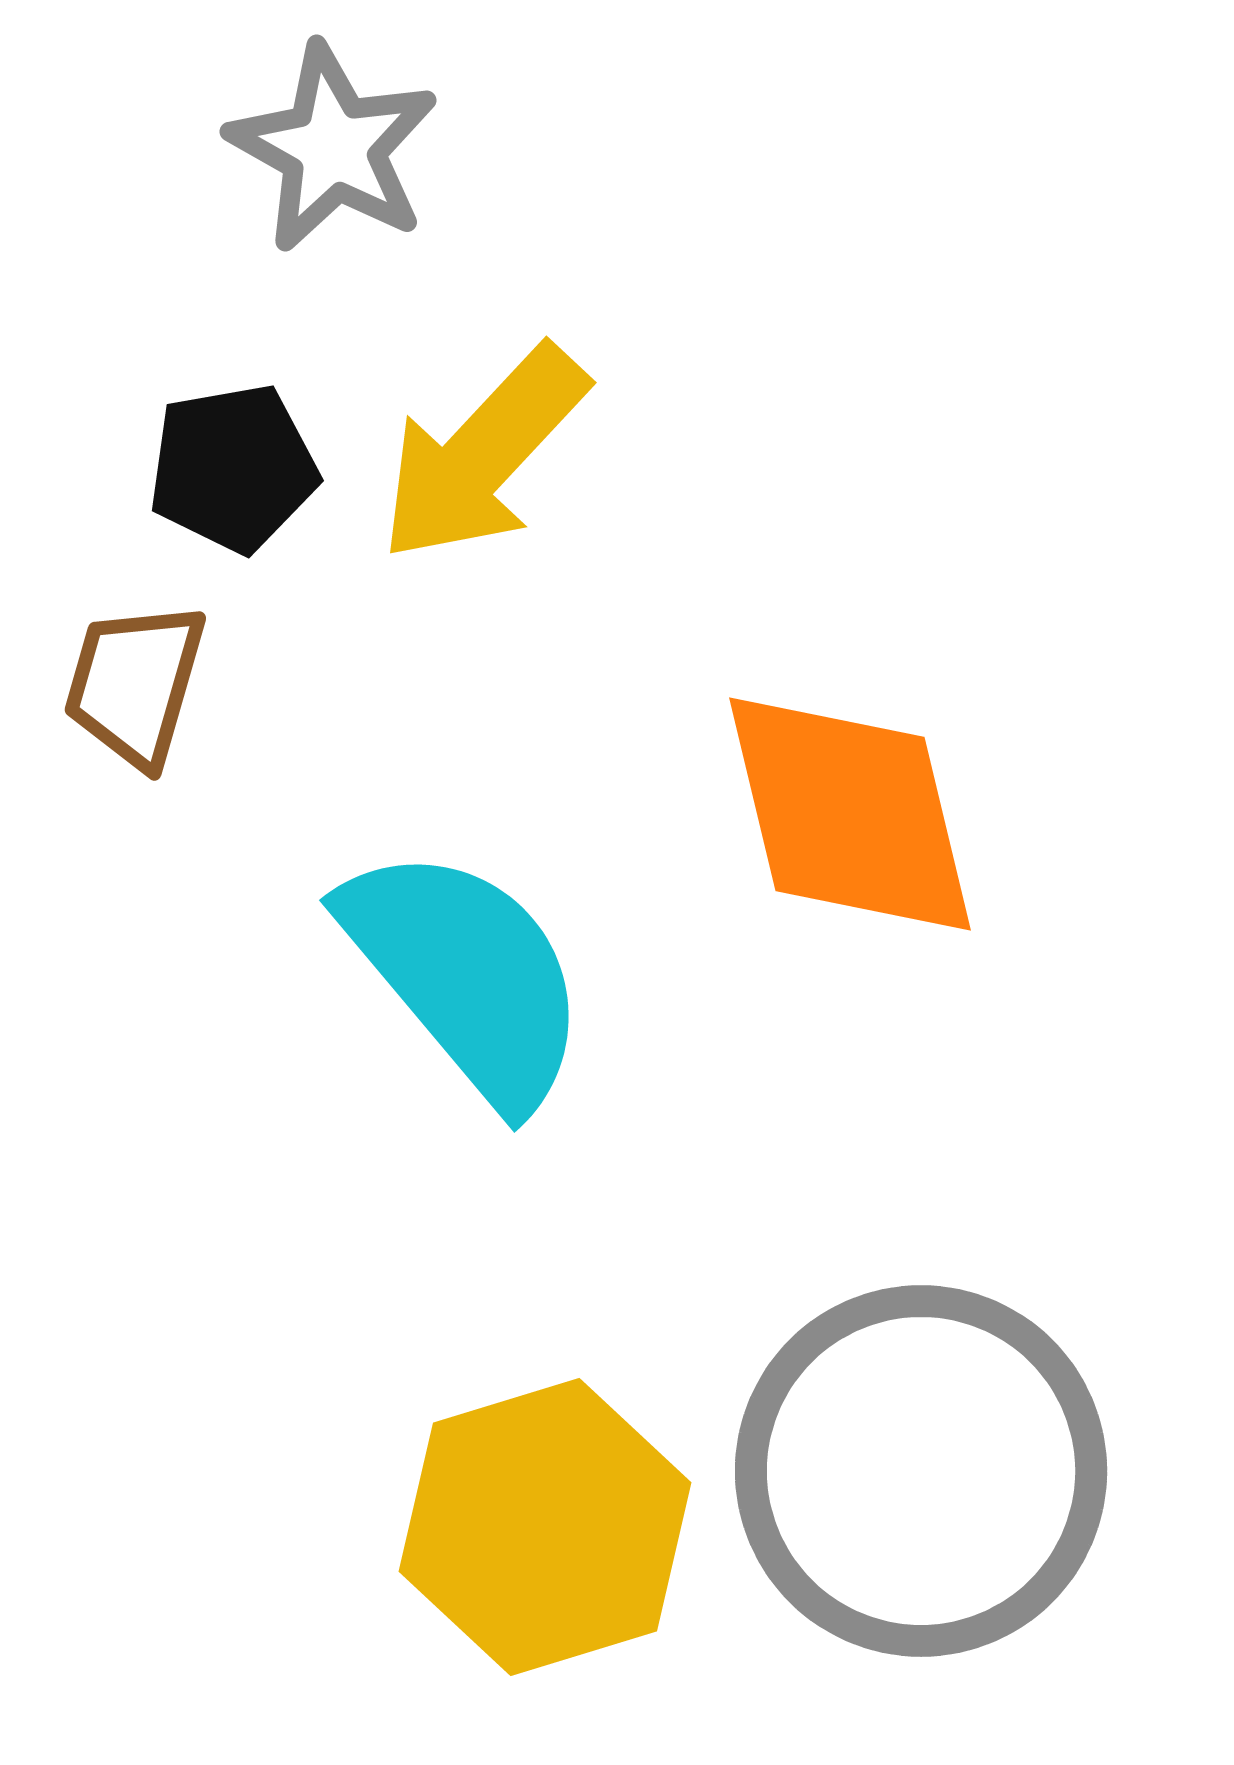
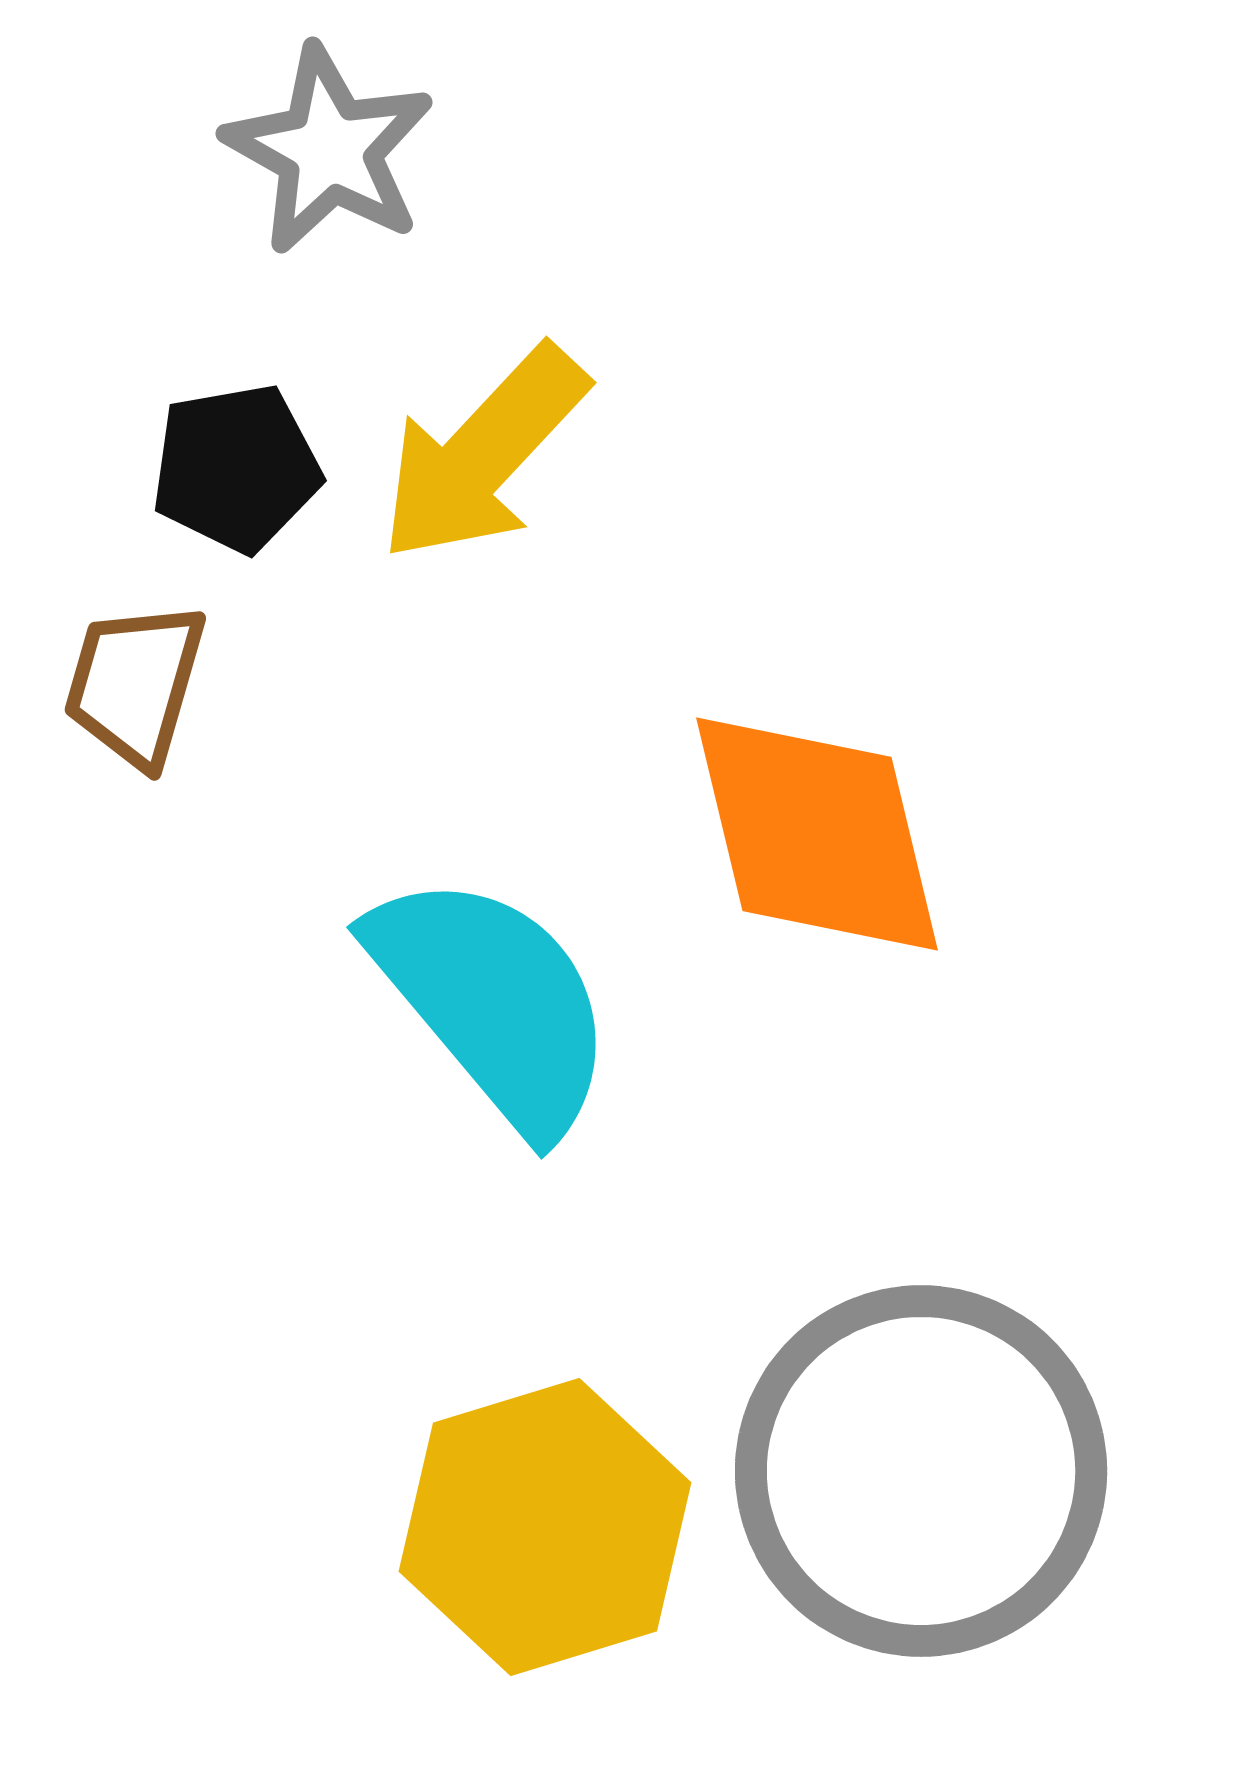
gray star: moved 4 px left, 2 px down
black pentagon: moved 3 px right
orange diamond: moved 33 px left, 20 px down
cyan semicircle: moved 27 px right, 27 px down
